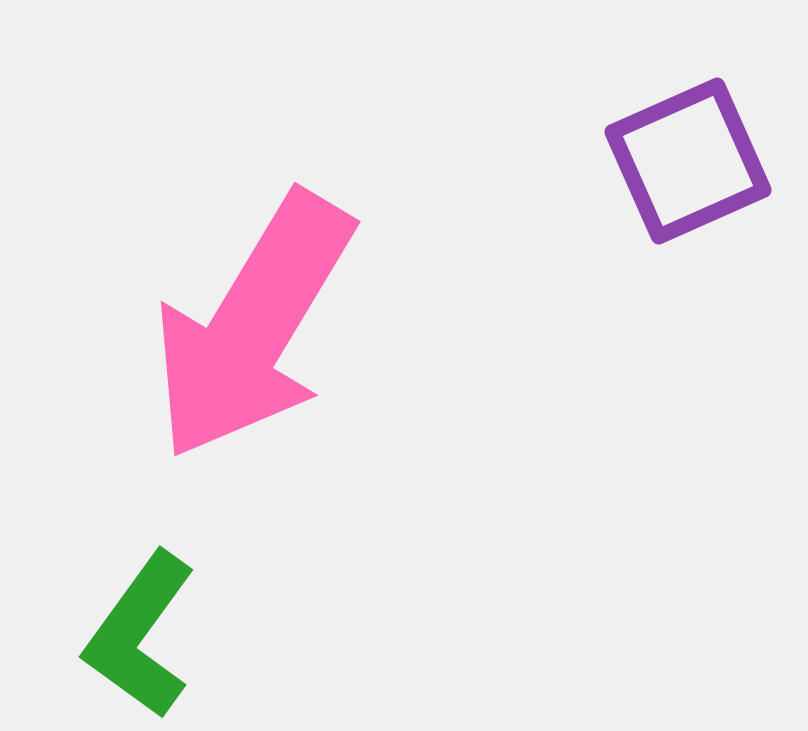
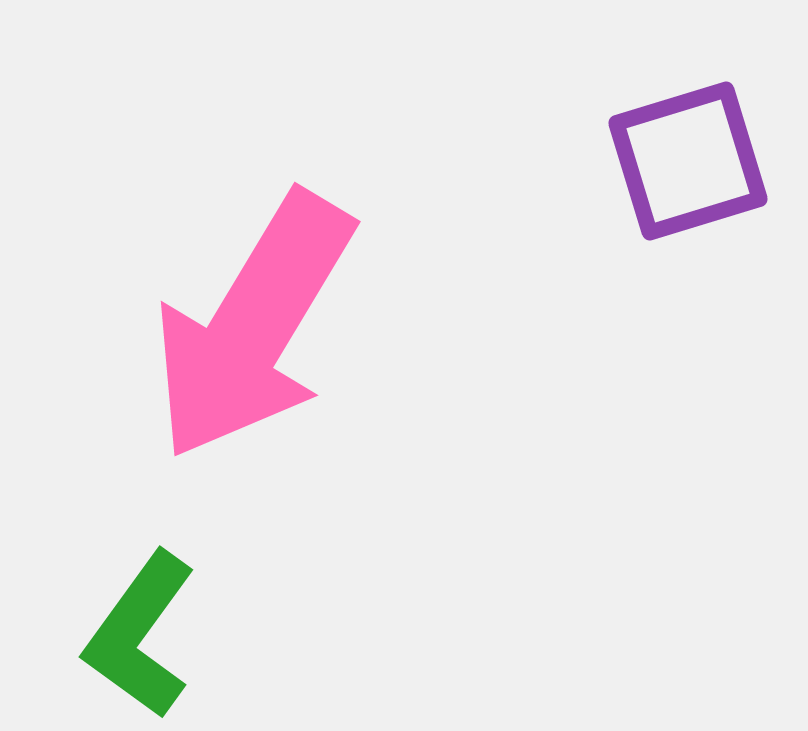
purple square: rotated 7 degrees clockwise
